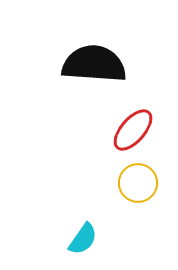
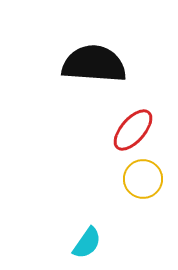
yellow circle: moved 5 px right, 4 px up
cyan semicircle: moved 4 px right, 4 px down
